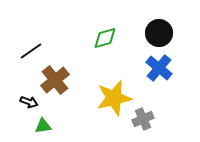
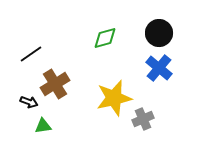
black line: moved 3 px down
brown cross: moved 4 px down; rotated 8 degrees clockwise
